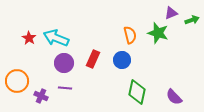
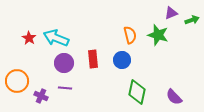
green star: moved 2 px down
red rectangle: rotated 30 degrees counterclockwise
